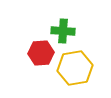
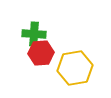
green cross: moved 29 px left, 3 px down
